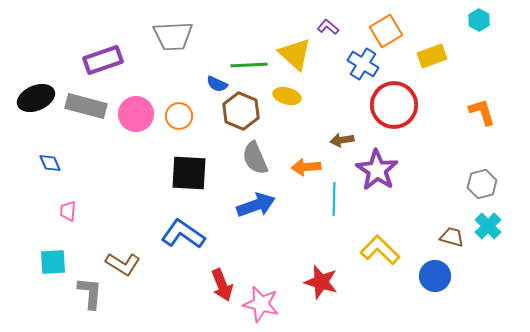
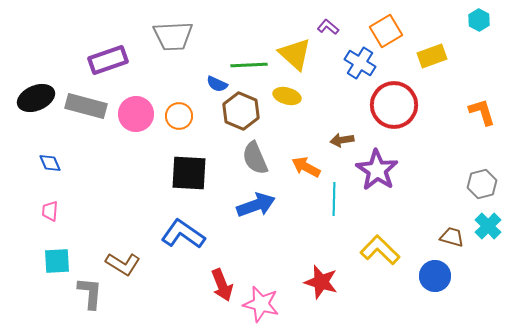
purple rectangle: moved 5 px right
blue cross: moved 3 px left, 1 px up
orange arrow: rotated 32 degrees clockwise
pink trapezoid: moved 18 px left
cyan square: moved 4 px right, 1 px up
